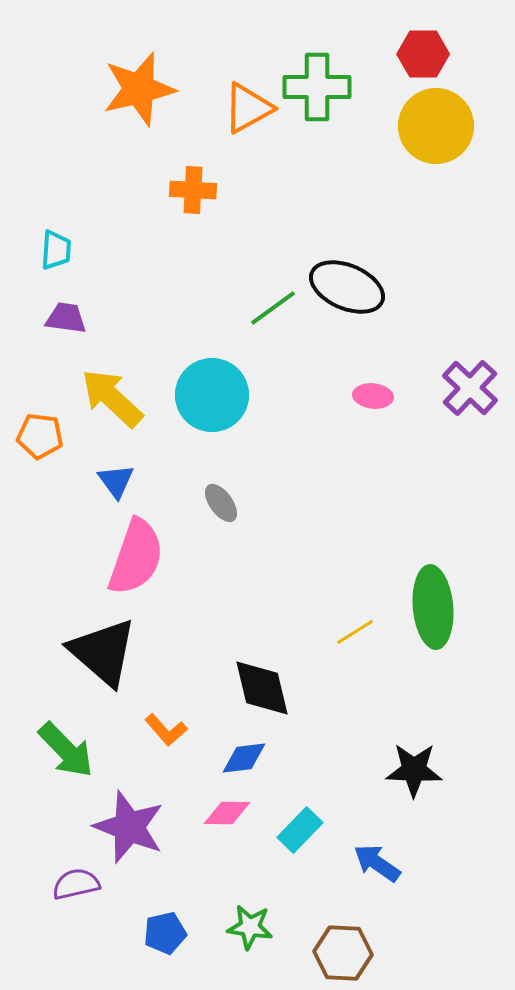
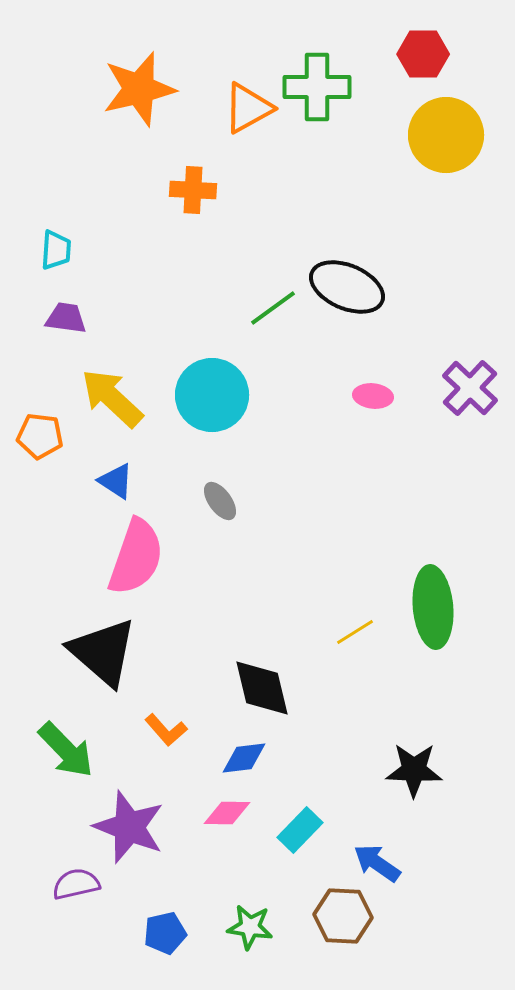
yellow circle: moved 10 px right, 9 px down
blue triangle: rotated 21 degrees counterclockwise
gray ellipse: moved 1 px left, 2 px up
brown hexagon: moved 37 px up
